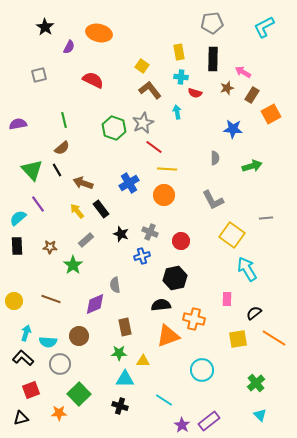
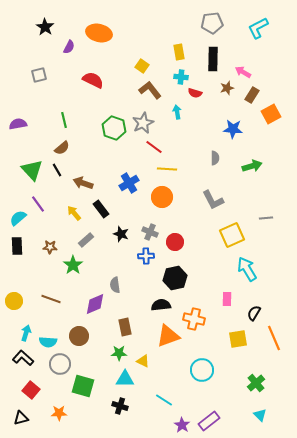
cyan L-shape at (264, 27): moved 6 px left, 1 px down
orange circle at (164, 195): moved 2 px left, 2 px down
yellow arrow at (77, 211): moved 3 px left, 2 px down
yellow square at (232, 235): rotated 30 degrees clockwise
red circle at (181, 241): moved 6 px left, 1 px down
blue cross at (142, 256): moved 4 px right; rotated 14 degrees clockwise
black semicircle at (254, 313): rotated 21 degrees counterclockwise
orange line at (274, 338): rotated 35 degrees clockwise
yellow triangle at (143, 361): rotated 24 degrees clockwise
red square at (31, 390): rotated 30 degrees counterclockwise
green square at (79, 394): moved 4 px right, 8 px up; rotated 30 degrees counterclockwise
